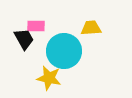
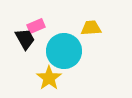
pink rectangle: rotated 24 degrees counterclockwise
black trapezoid: moved 1 px right
yellow star: rotated 25 degrees clockwise
